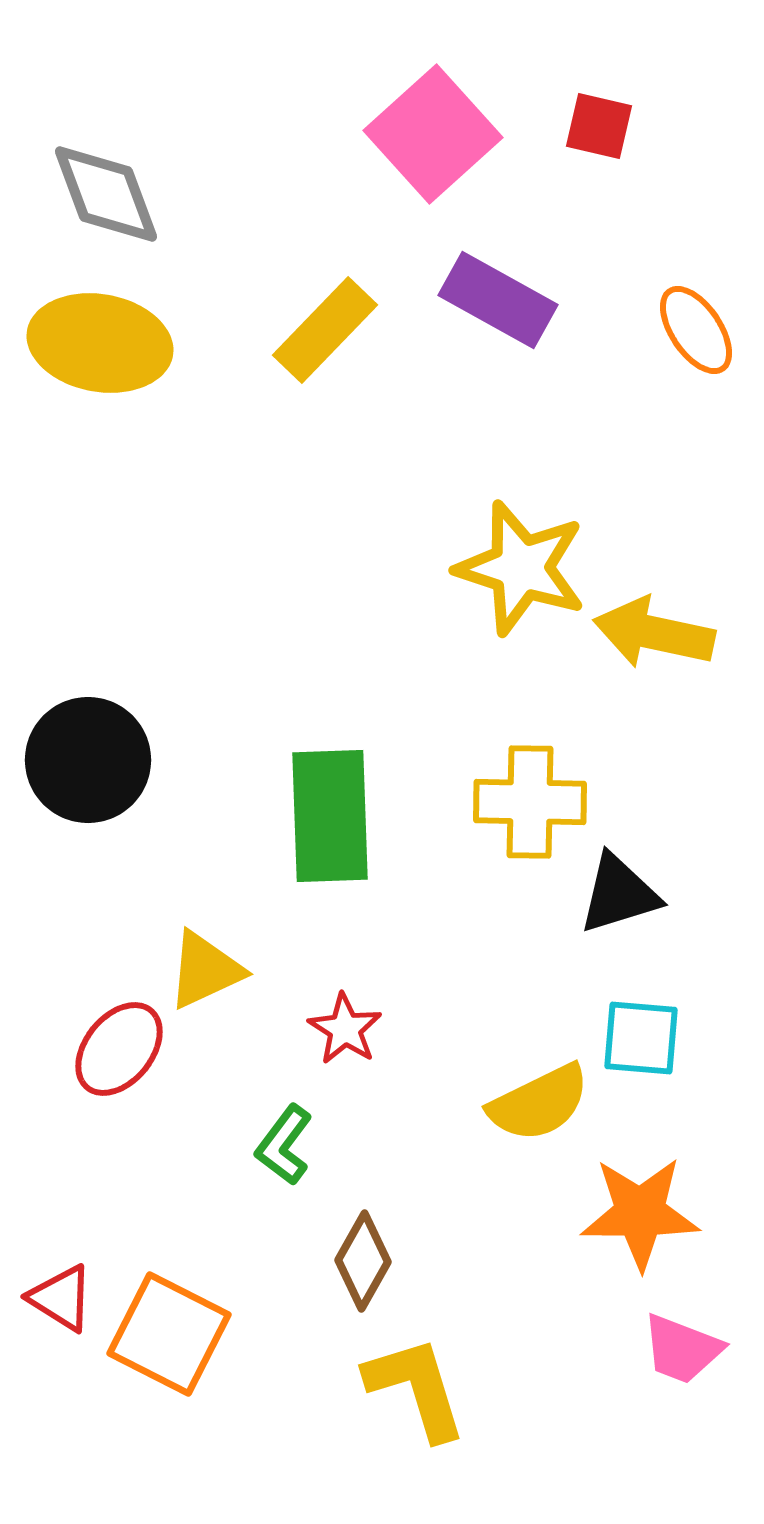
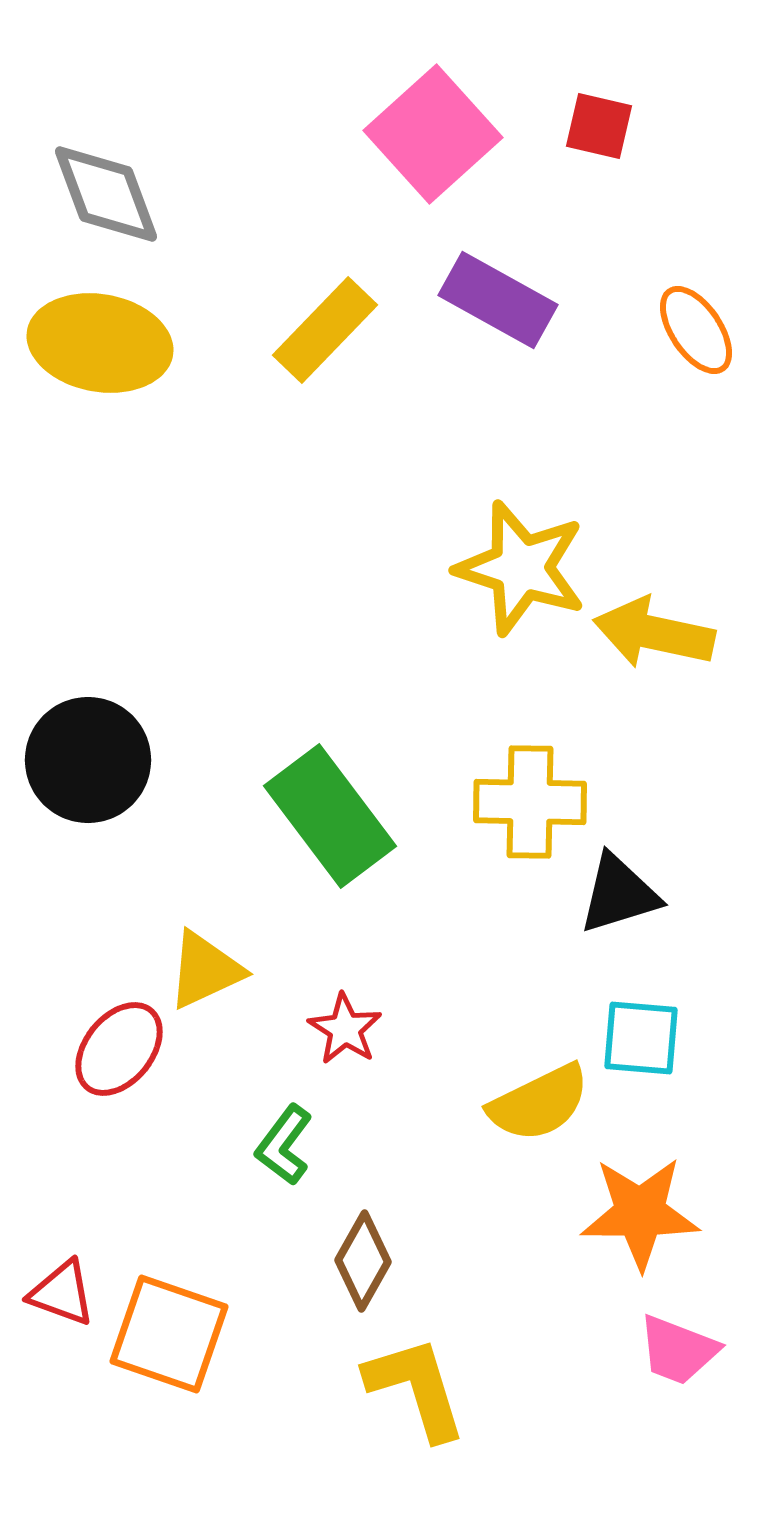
green rectangle: rotated 35 degrees counterclockwise
red triangle: moved 1 px right, 5 px up; rotated 12 degrees counterclockwise
orange square: rotated 8 degrees counterclockwise
pink trapezoid: moved 4 px left, 1 px down
